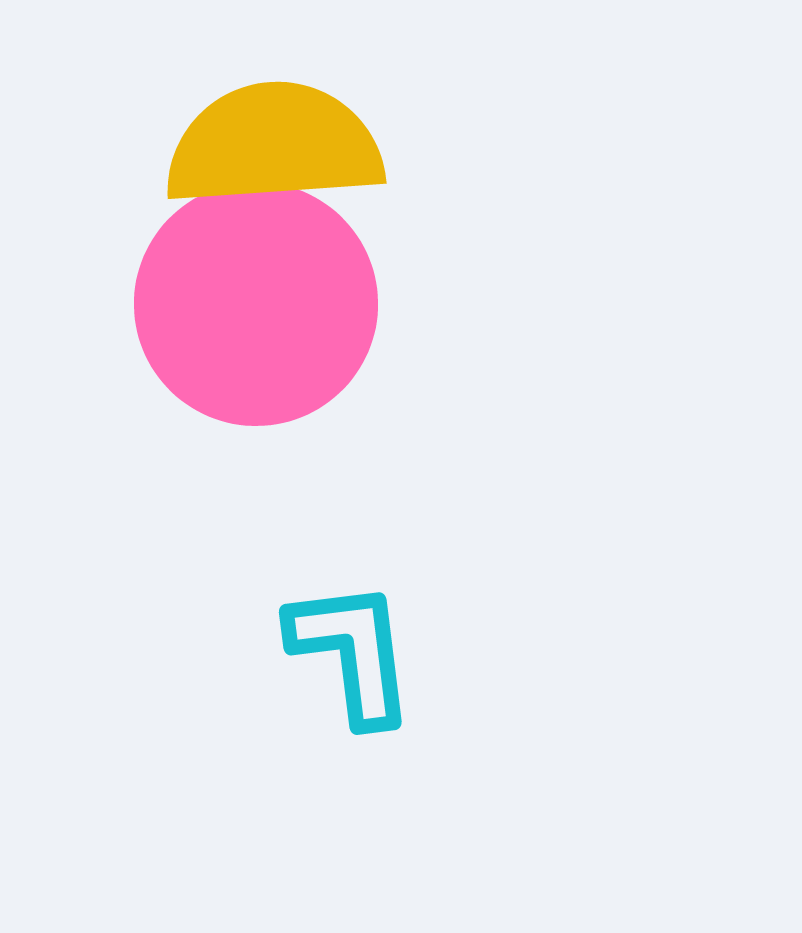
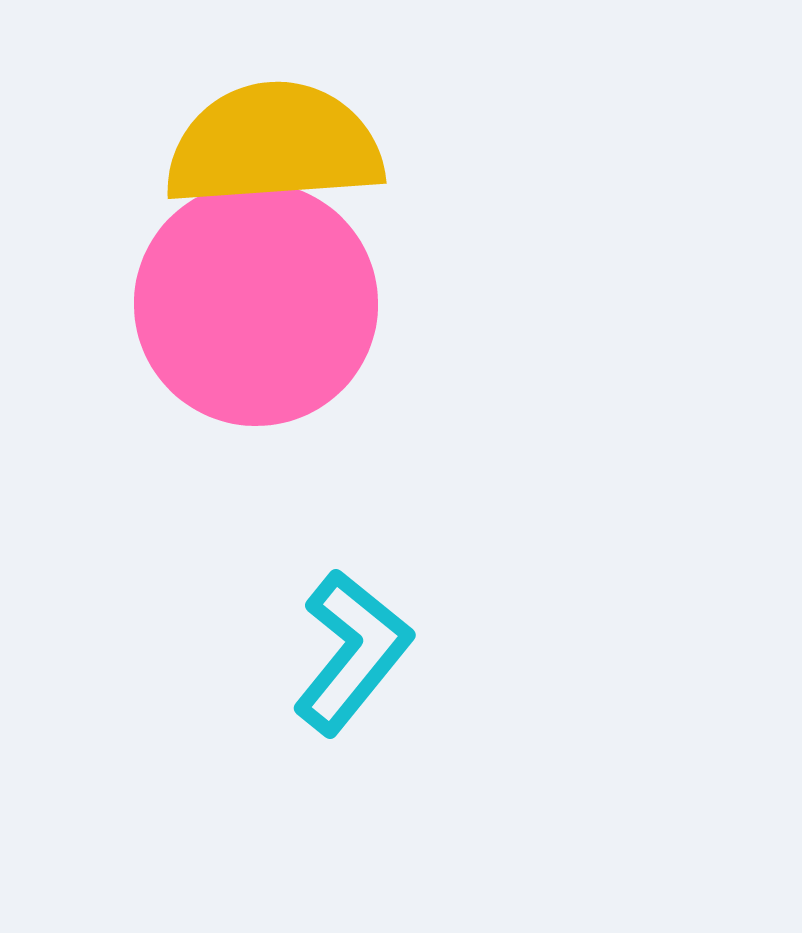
cyan L-shape: rotated 46 degrees clockwise
